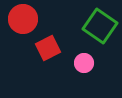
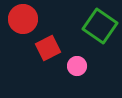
pink circle: moved 7 px left, 3 px down
